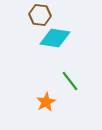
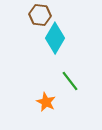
cyan diamond: rotated 68 degrees counterclockwise
orange star: rotated 18 degrees counterclockwise
